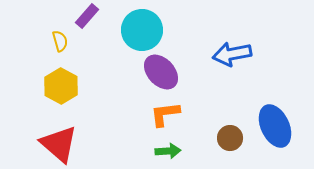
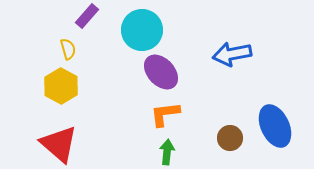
yellow semicircle: moved 8 px right, 8 px down
green arrow: moved 1 px left, 1 px down; rotated 80 degrees counterclockwise
